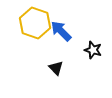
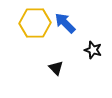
yellow hexagon: rotated 20 degrees counterclockwise
blue arrow: moved 4 px right, 8 px up
